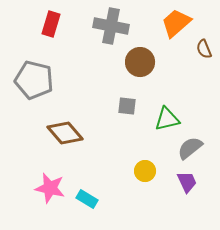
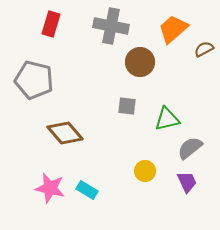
orange trapezoid: moved 3 px left, 6 px down
brown semicircle: rotated 84 degrees clockwise
cyan rectangle: moved 9 px up
